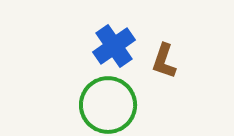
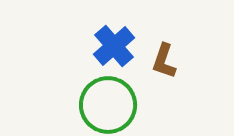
blue cross: rotated 6 degrees counterclockwise
